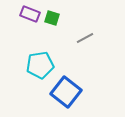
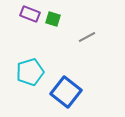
green square: moved 1 px right, 1 px down
gray line: moved 2 px right, 1 px up
cyan pentagon: moved 10 px left, 7 px down; rotated 8 degrees counterclockwise
